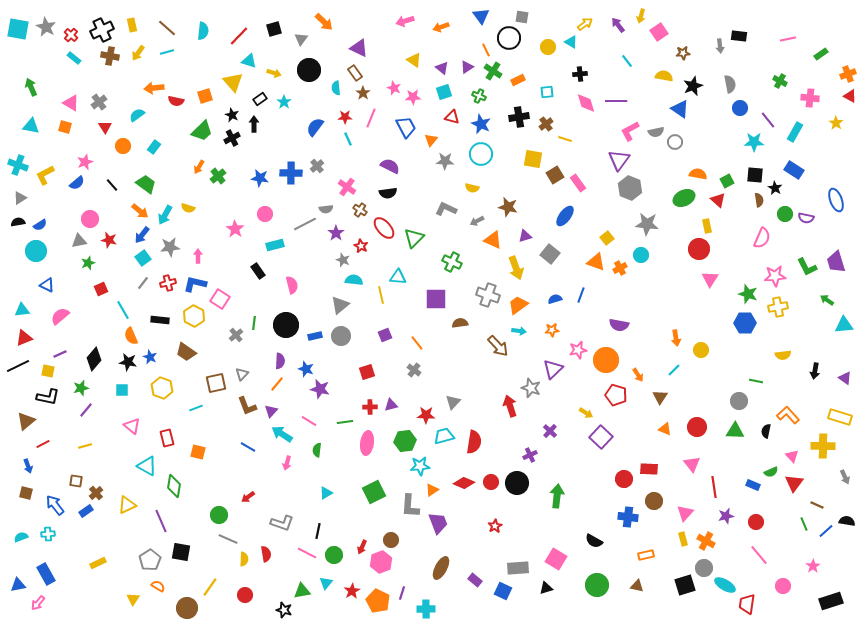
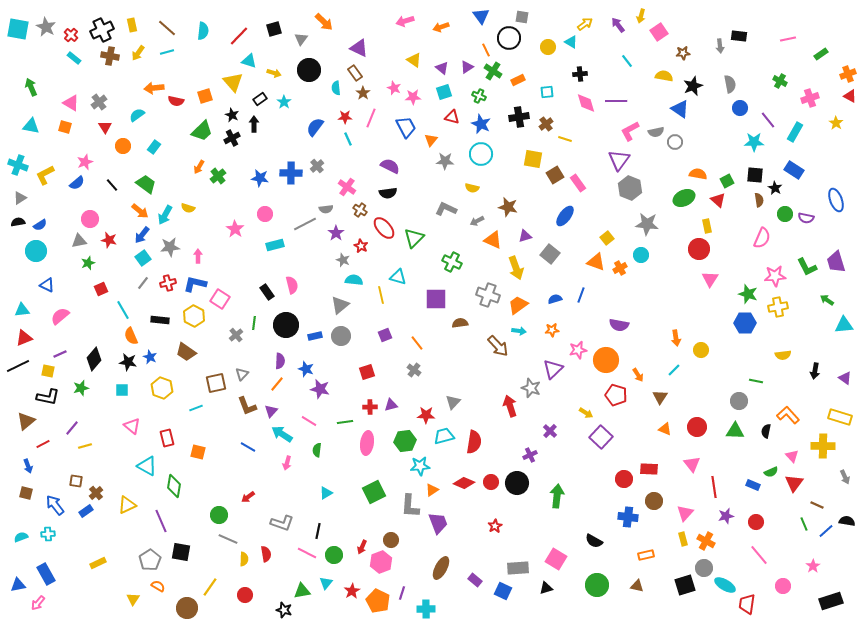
pink cross at (810, 98): rotated 24 degrees counterclockwise
black rectangle at (258, 271): moved 9 px right, 21 px down
cyan triangle at (398, 277): rotated 12 degrees clockwise
purple line at (86, 410): moved 14 px left, 18 px down
